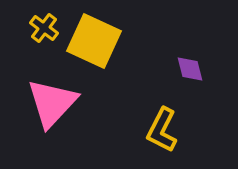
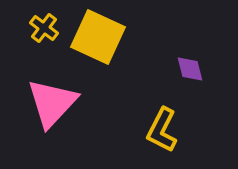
yellow square: moved 4 px right, 4 px up
